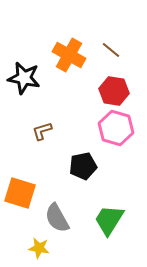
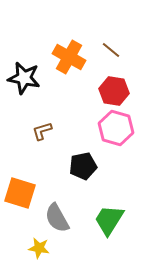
orange cross: moved 2 px down
